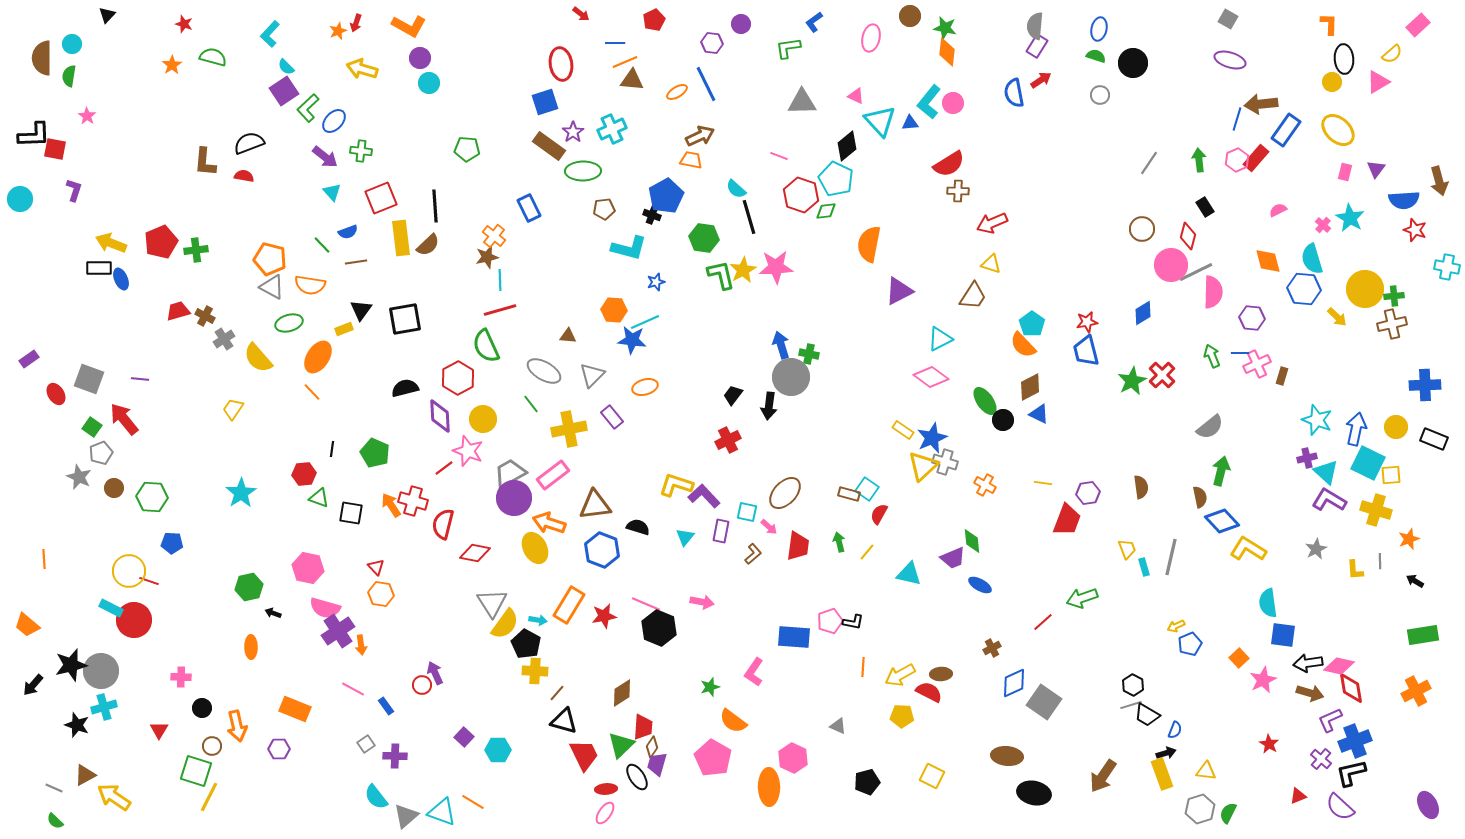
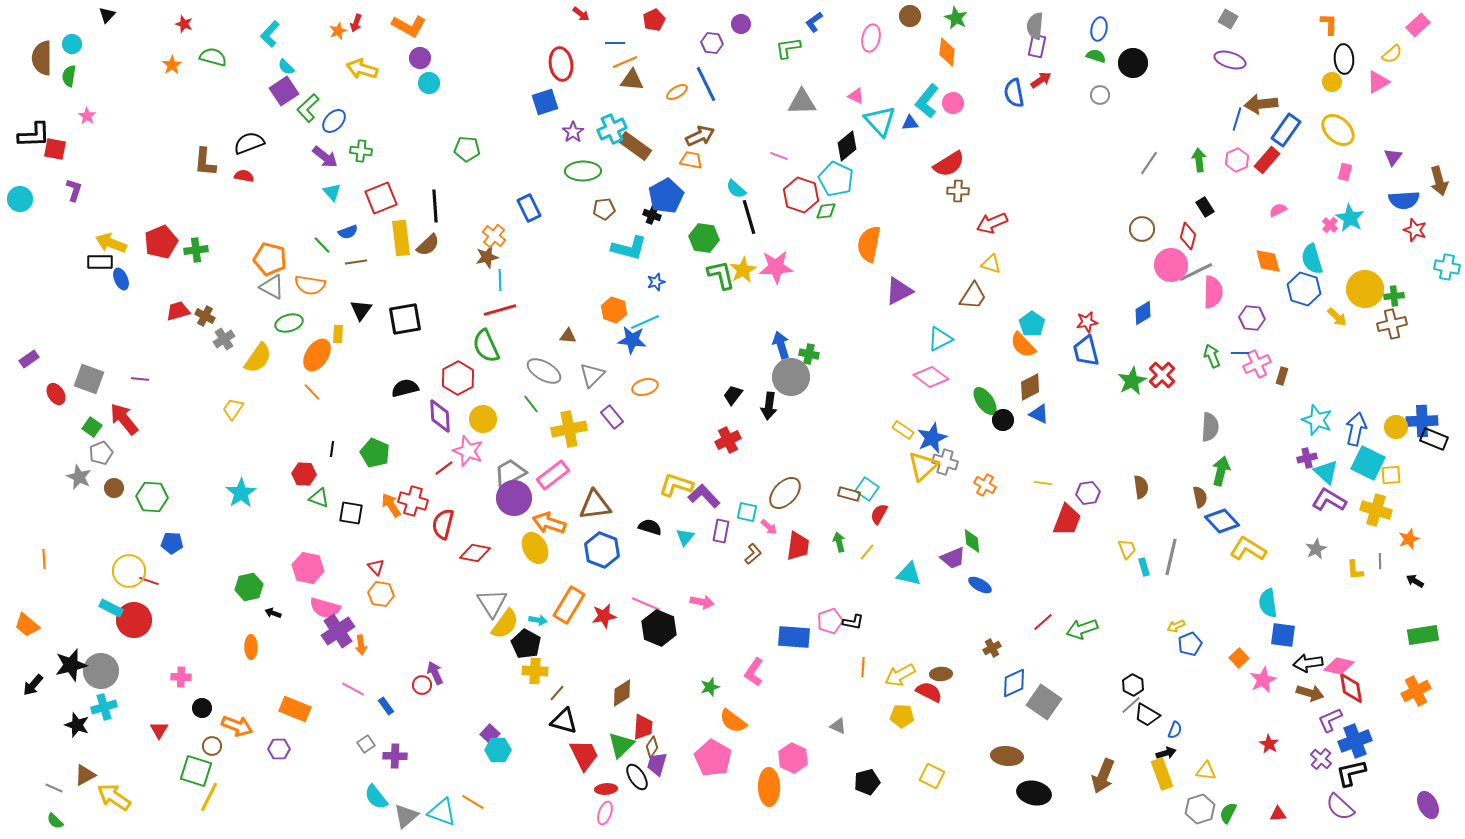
green star at (945, 28): moved 11 px right, 10 px up; rotated 15 degrees clockwise
purple rectangle at (1037, 46): rotated 20 degrees counterclockwise
cyan L-shape at (929, 102): moved 2 px left, 1 px up
brown rectangle at (549, 146): moved 86 px right
red rectangle at (1256, 158): moved 11 px right, 2 px down
purple triangle at (1376, 169): moved 17 px right, 12 px up
pink cross at (1323, 225): moved 7 px right
black rectangle at (99, 268): moved 1 px right, 6 px up
blue hexagon at (1304, 289): rotated 12 degrees clockwise
orange hexagon at (614, 310): rotated 15 degrees clockwise
yellow rectangle at (344, 329): moved 6 px left, 5 px down; rotated 66 degrees counterclockwise
orange ellipse at (318, 357): moved 1 px left, 2 px up
yellow semicircle at (258, 358): rotated 104 degrees counterclockwise
blue cross at (1425, 385): moved 3 px left, 36 px down
gray semicircle at (1210, 427): rotated 48 degrees counterclockwise
red hexagon at (304, 474): rotated 10 degrees clockwise
black semicircle at (638, 527): moved 12 px right
green arrow at (1082, 598): moved 31 px down
gray line at (1131, 705): rotated 25 degrees counterclockwise
orange arrow at (237, 726): rotated 56 degrees counterclockwise
purple square at (464, 737): moved 26 px right, 3 px up
brown arrow at (1103, 776): rotated 12 degrees counterclockwise
red triangle at (1298, 796): moved 20 px left, 18 px down; rotated 18 degrees clockwise
pink ellipse at (605, 813): rotated 15 degrees counterclockwise
